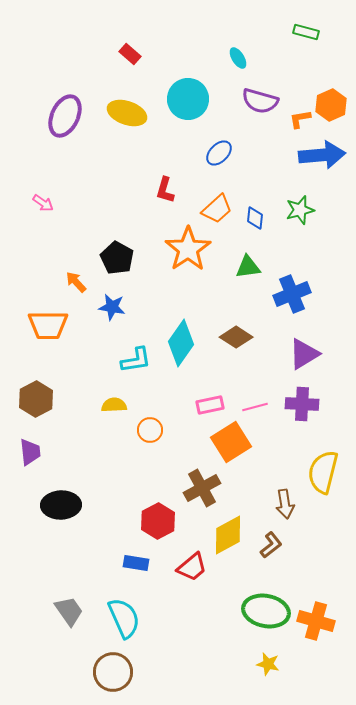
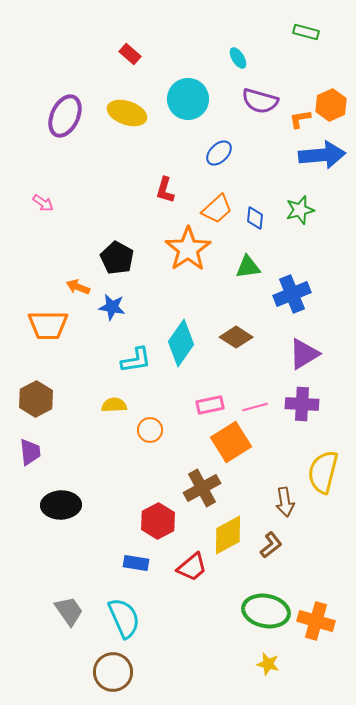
orange arrow at (76, 282): moved 2 px right, 5 px down; rotated 25 degrees counterclockwise
brown arrow at (285, 504): moved 2 px up
